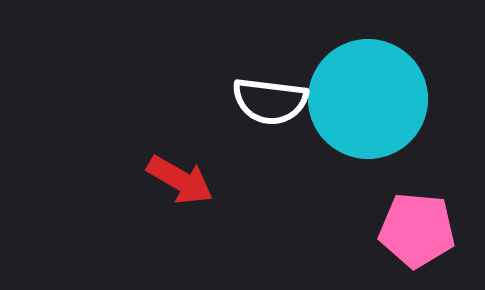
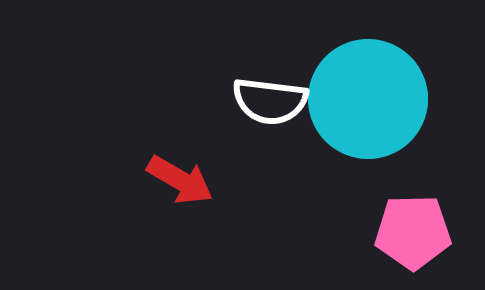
pink pentagon: moved 4 px left, 2 px down; rotated 6 degrees counterclockwise
